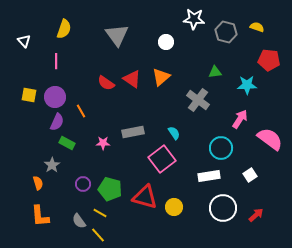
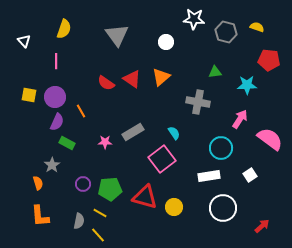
gray cross at (198, 100): moved 2 px down; rotated 25 degrees counterclockwise
gray rectangle at (133, 132): rotated 20 degrees counterclockwise
pink star at (103, 143): moved 2 px right, 1 px up
green pentagon at (110, 189): rotated 20 degrees counterclockwise
red arrow at (256, 215): moved 6 px right, 11 px down
gray semicircle at (79, 221): rotated 133 degrees counterclockwise
